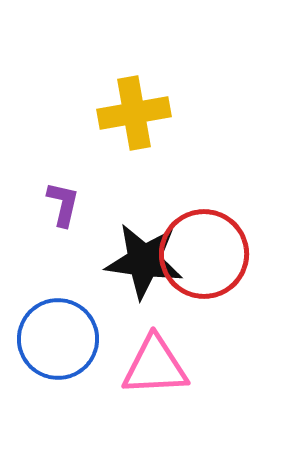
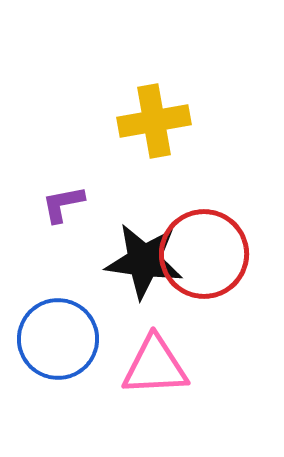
yellow cross: moved 20 px right, 8 px down
purple L-shape: rotated 114 degrees counterclockwise
